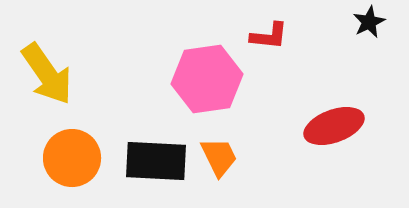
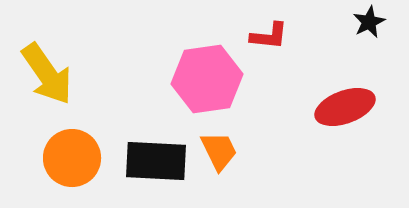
red ellipse: moved 11 px right, 19 px up
orange trapezoid: moved 6 px up
